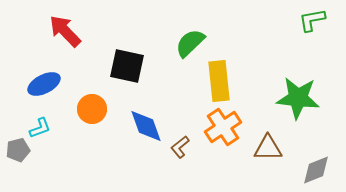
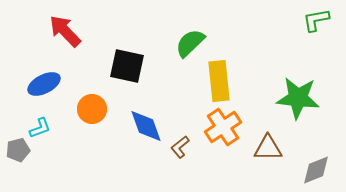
green L-shape: moved 4 px right
